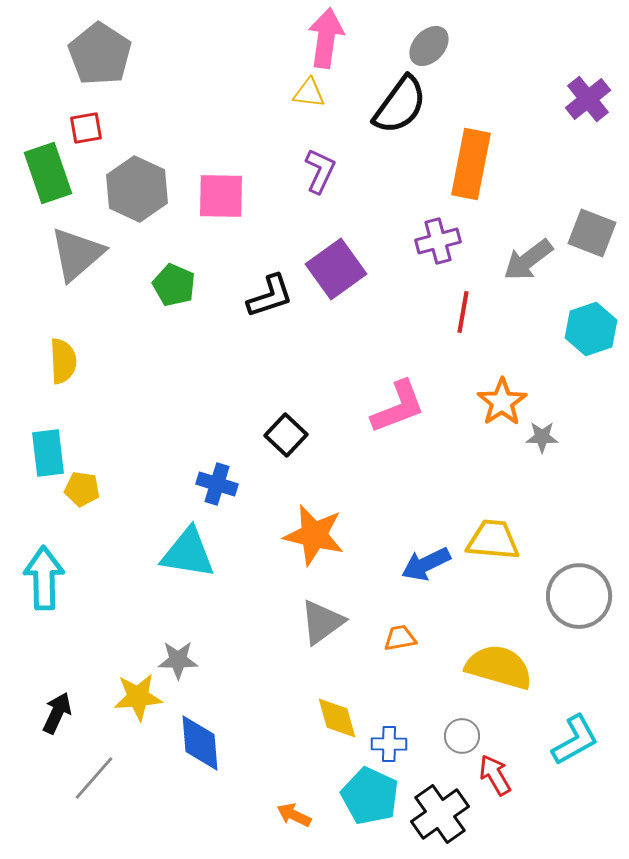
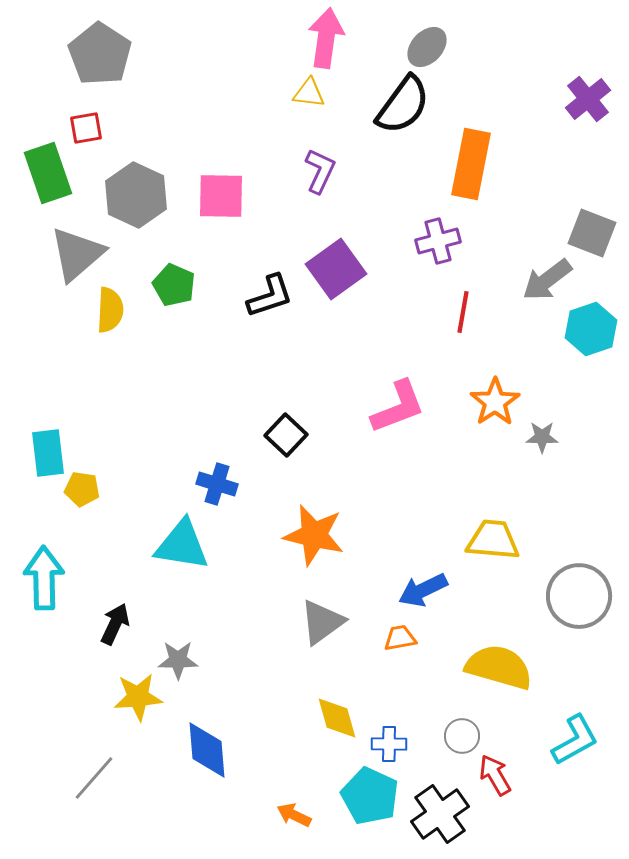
gray ellipse at (429, 46): moved 2 px left, 1 px down
black semicircle at (400, 105): moved 3 px right
gray hexagon at (137, 189): moved 1 px left, 6 px down
gray arrow at (528, 260): moved 19 px right, 20 px down
yellow semicircle at (63, 361): moved 47 px right, 51 px up; rotated 6 degrees clockwise
orange star at (502, 402): moved 7 px left
cyan triangle at (188, 553): moved 6 px left, 8 px up
blue arrow at (426, 564): moved 3 px left, 26 px down
black arrow at (57, 713): moved 58 px right, 89 px up
blue diamond at (200, 743): moved 7 px right, 7 px down
